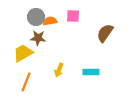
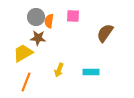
orange semicircle: moved 1 px left; rotated 72 degrees counterclockwise
